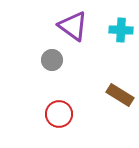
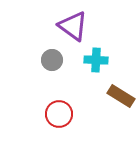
cyan cross: moved 25 px left, 30 px down
brown rectangle: moved 1 px right, 1 px down
